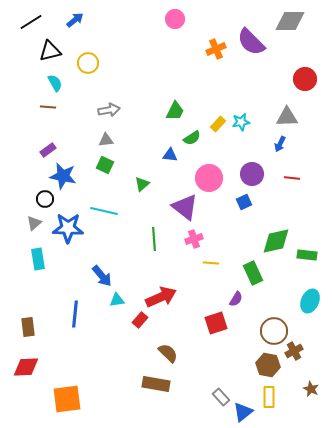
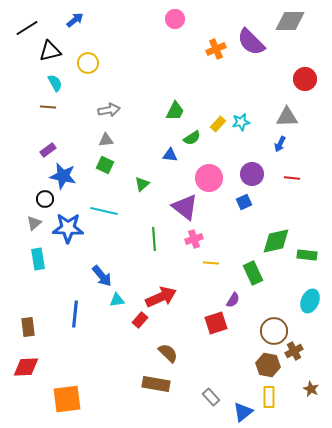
black line at (31, 22): moved 4 px left, 6 px down
purple semicircle at (236, 299): moved 3 px left, 1 px down
gray rectangle at (221, 397): moved 10 px left
